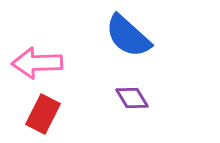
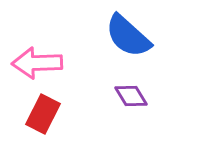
purple diamond: moved 1 px left, 2 px up
